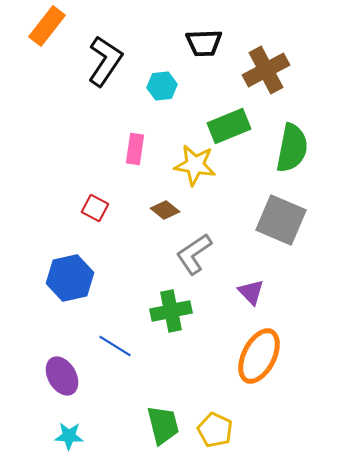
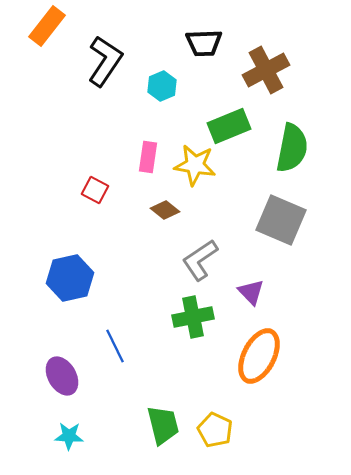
cyan hexagon: rotated 16 degrees counterclockwise
pink rectangle: moved 13 px right, 8 px down
red square: moved 18 px up
gray L-shape: moved 6 px right, 6 px down
green cross: moved 22 px right, 6 px down
blue line: rotated 32 degrees clockwise
